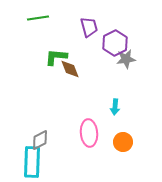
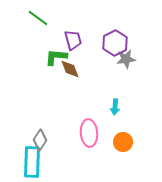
green line: rotated 45 degrees clockwise
purple trapezoid: moved 16 px left, 13 px down
gray diamond: rotated 30 degrees counterclockwise
